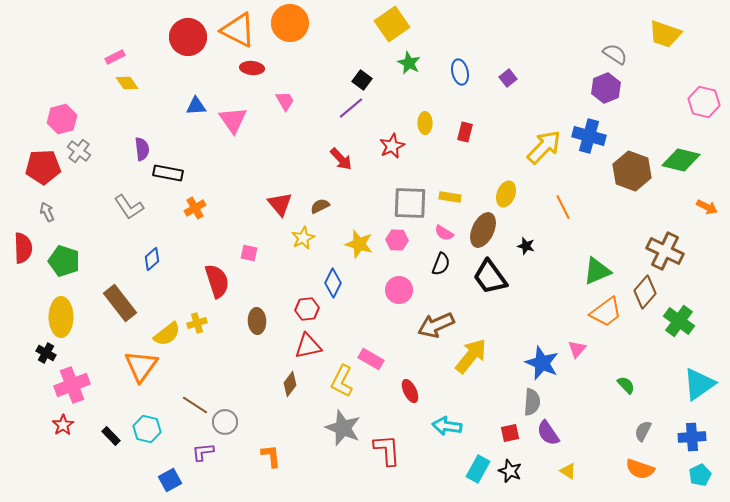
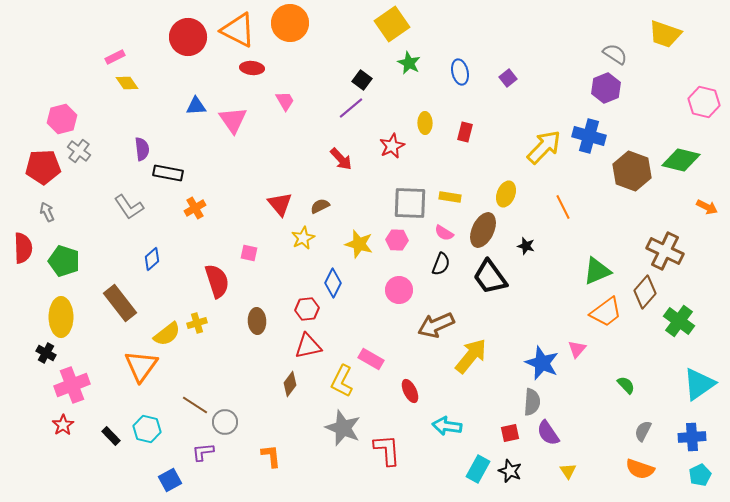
yellow triangle at (568, 471): rotated 24 degrees clockwise
